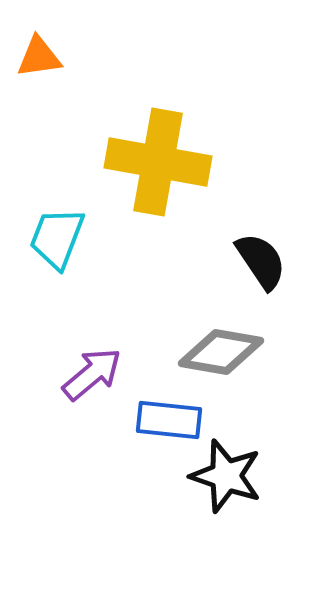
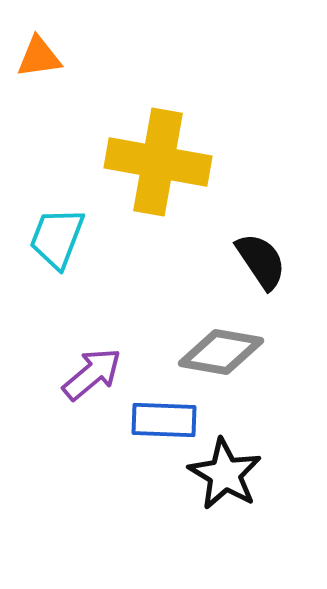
blue rectangle: moved 5 px left; rotated 4 degrees counterclockwise
black star: moved 1 px left, 2 px up; rotated 12 degrees clockwise
